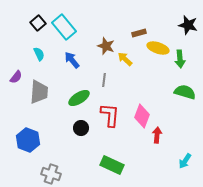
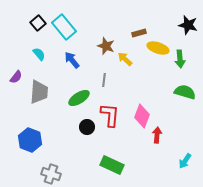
cyan semicircle: rotated 16 degrees counterclockwise
black circle: moved 6 px right, 1 px up
blue hexagon: moved 2 px right
